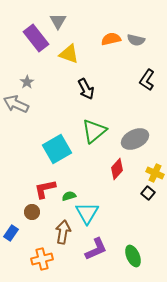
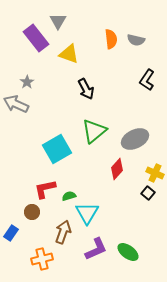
orange semicircle: rotated 96 degrees clockwise
brown arrow: rotated 10 degrees clockwise
green ellipse: moved 5 px left, 4 px up; rotated 30 degrees counterclockwise
